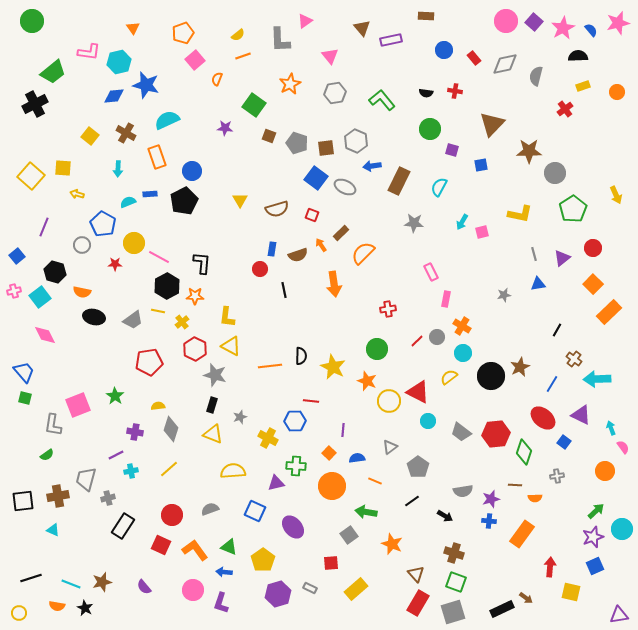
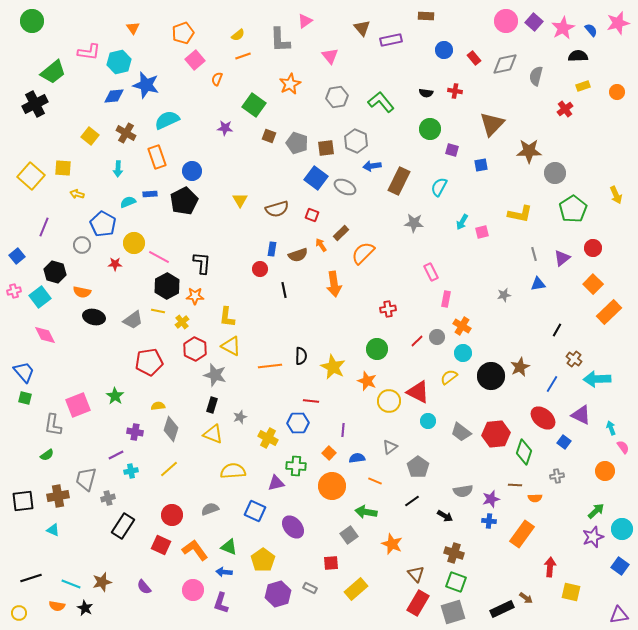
gray hexagon at (335, 93): moved 2 px right, 4 px down
green L-shape at (382, 100): moved 1 px left, 2 px down
blue hexagon at (295, 421): moved 3 px right, 2 px down
blue square at (595, 566): moved 25 px right; rotated 30 degrees counterclockwise
